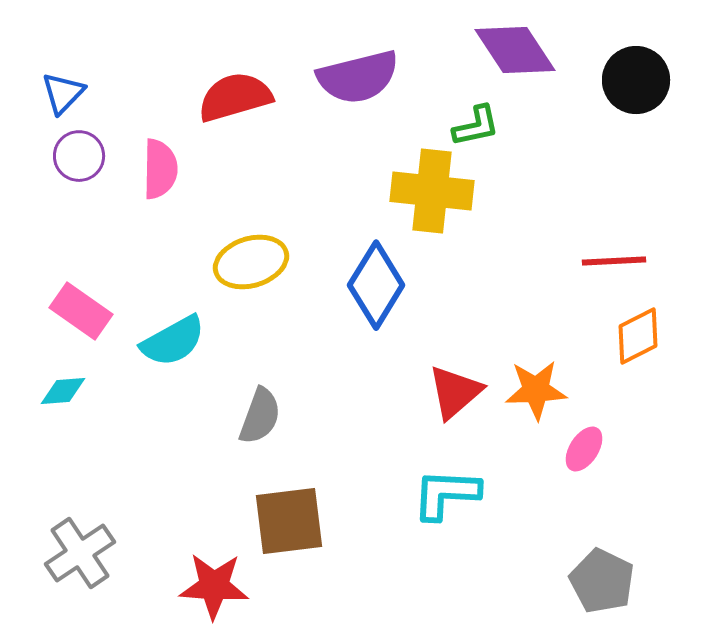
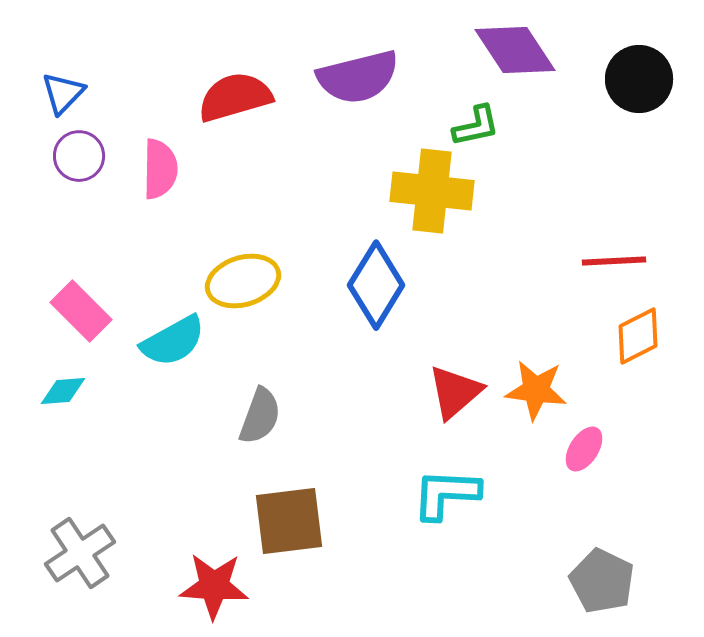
black circle: moved 3 px right, 1 px up
yellow ellipse: moved 8 px left, 19 px down
pink rectangle: rotated 10 degrees clockwise
orange star: rotated 10 degrees clockwise
